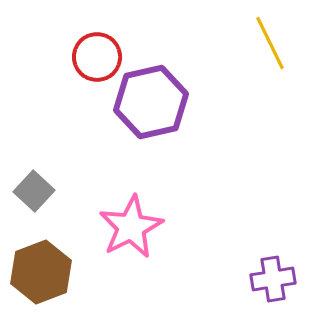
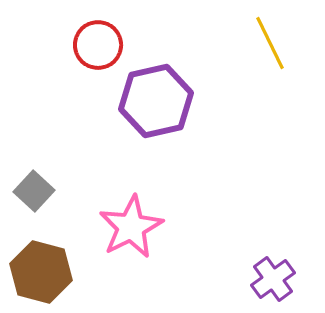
red circle: moved 1 px right, 12 px up
purple hexagon: moved 5 px right, 1 px up
brown hexagon: rotated 24 degrees counterclockwise
purple cross: rotated 27 degrees counterclockwise
